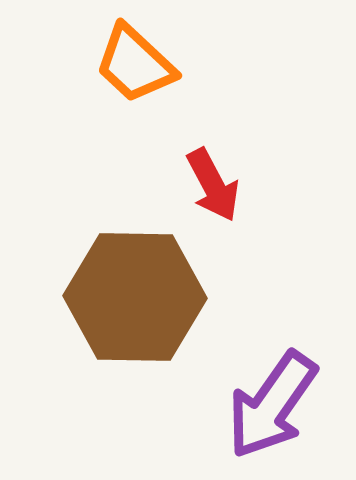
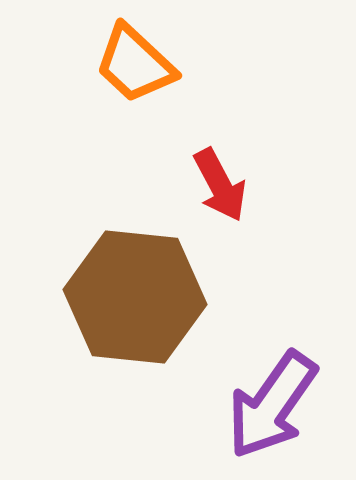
red arrow: moved 7 px right
brown hexagon: rotated 5 degrees clockwise
